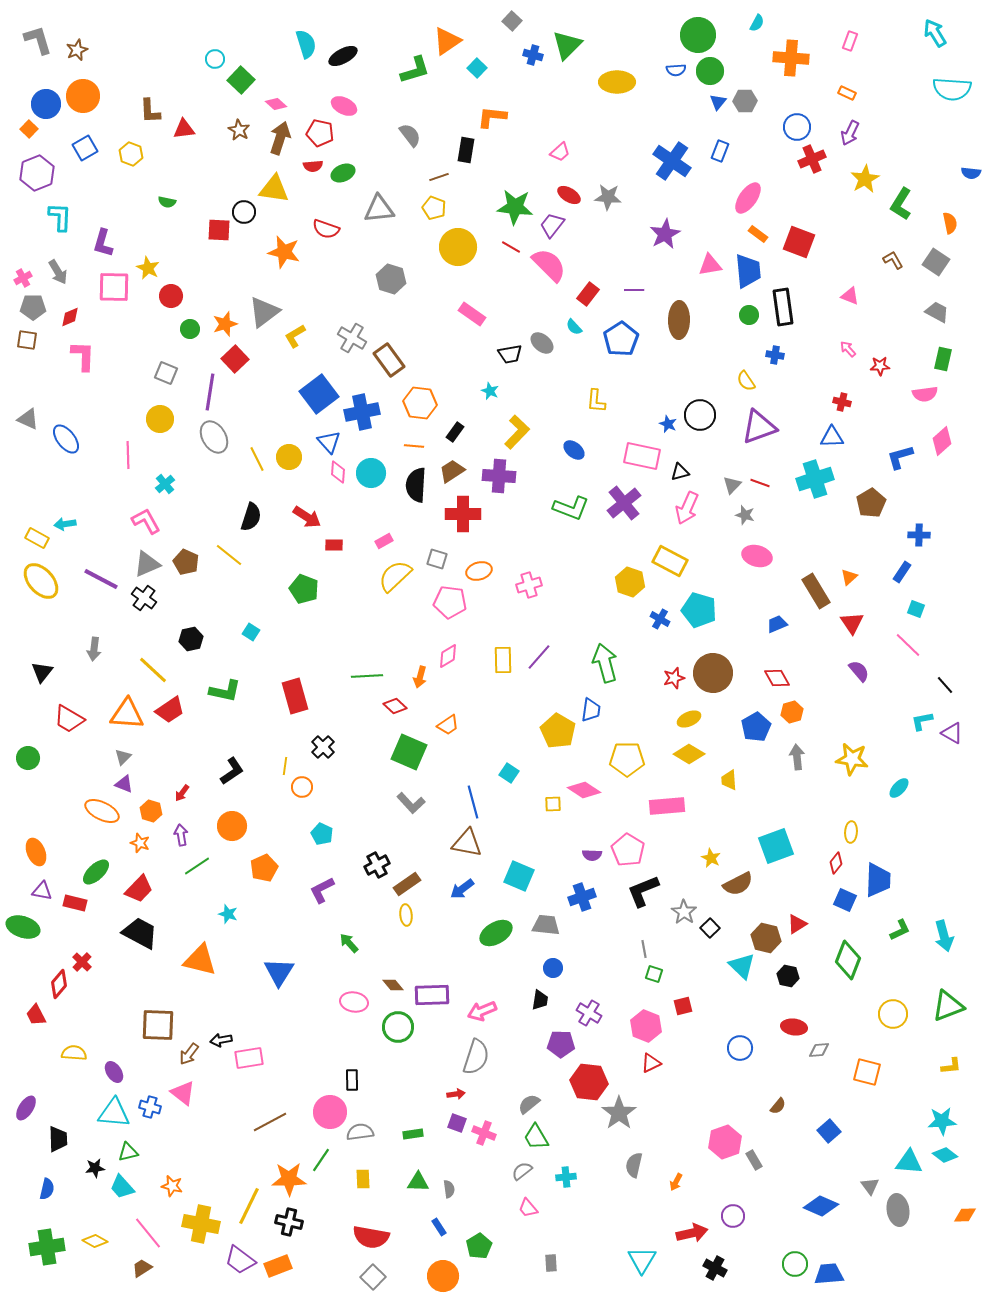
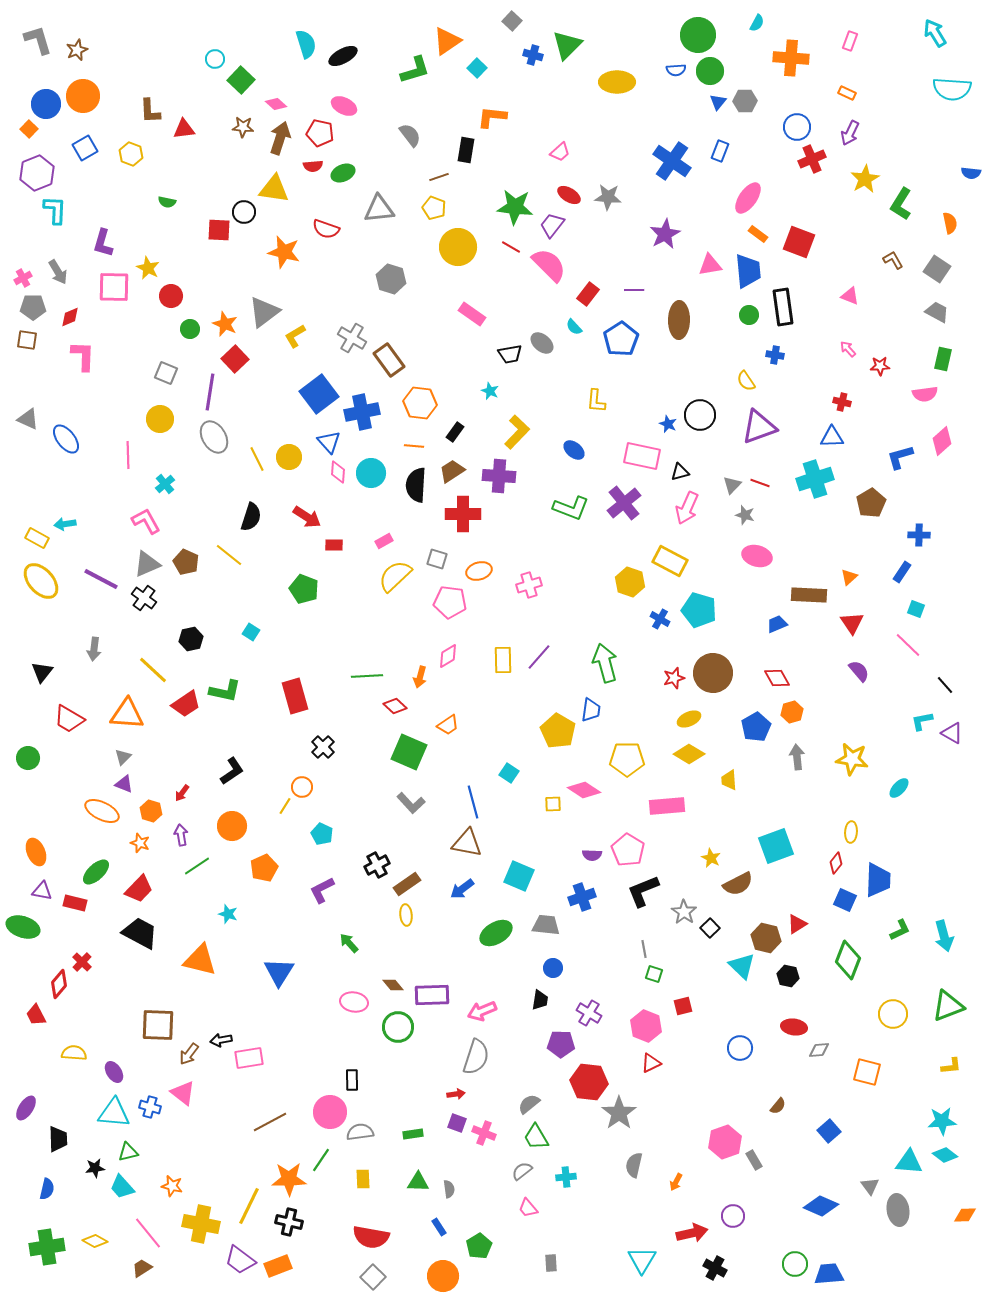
brown star at (239, 130): moved 4 px right, 3 px up; rotated 25 degrees counterclockwise
cyan L-shape at (60, 217): moved 5 px left, 7 px up
gray square at (936, 262): moved 1 px right, 7 px down
orange star at (225, 324): rotated 30 degrees counterclockwise
brown rectangle at (816, 591): moved 7 px left, 4 px down; rotated 56 degrees counterclockwise
red trapezoid at (170, 710): moved 16 px right, 6 px up
yellow line at (285, 766): moved 40 px down; rotated 24 degrees clockwise
